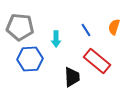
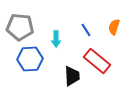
black trapezoid: moved 1 px up
